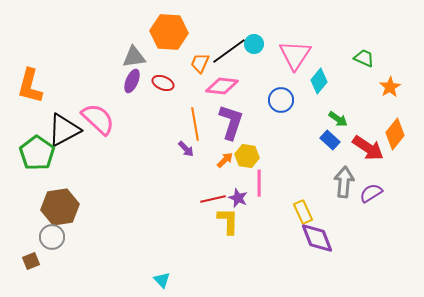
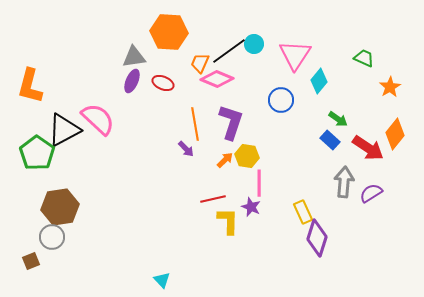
pink diamond: moved 5 px left, 7 px up; rotated 16 degrees clockwise
purple star: moved 13 px right, 9 px down
purple diamond: rotated 39 degrees clockwise
